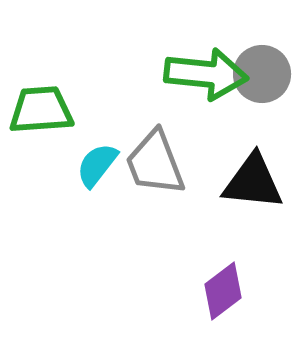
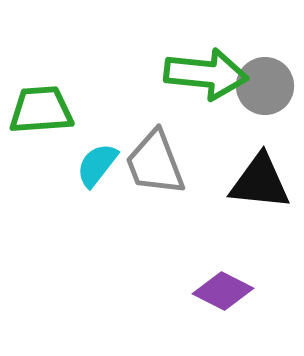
gray circle: moved 3 px right, 12 px down
black triangle: moved 7 px right
purple diamond: rotated 64 degrees clockwise
